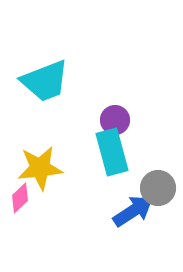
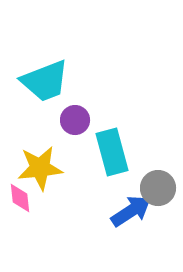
purple circle: moved 40 px left
pink diamond: rotated 52 degrees counterclockwise
blue arrow: moved 2 px left
